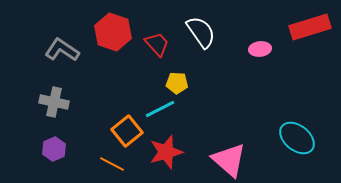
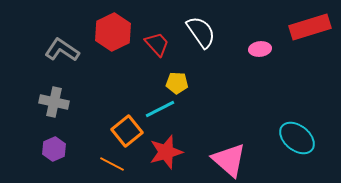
red hexagon: rotated 15 degrees clockwise
